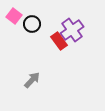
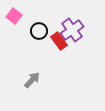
black circle: moved 7 px right, 7 px down
